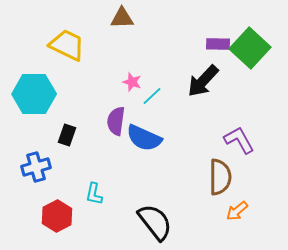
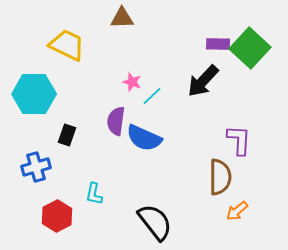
purple L-shape: rotated 32 degrees clockwise
